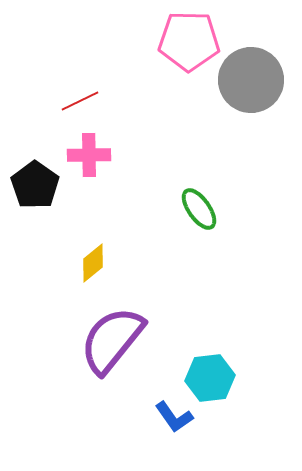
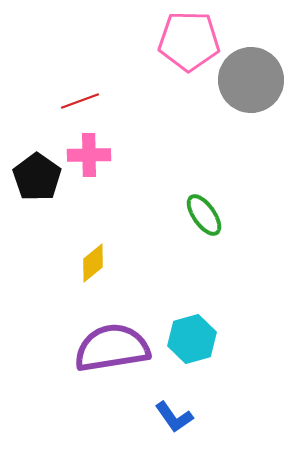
red line: rotated 6 degrees clockwise
black pentagon: moved 2 px right, 8 px up
green ellipse: moved 5 px right, 6 px down
purple semicircle: moved 8 px down; rotated 42 degrees clockwise
cyan hexagon: moved 18 px left, 39 px up; rotated 9 degrees counterclockwise
